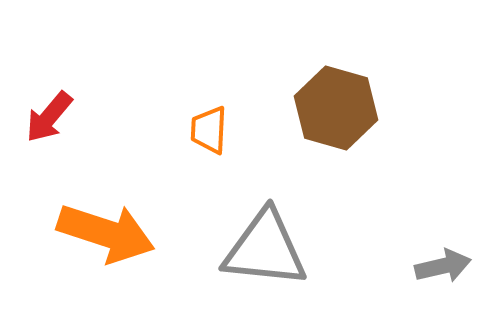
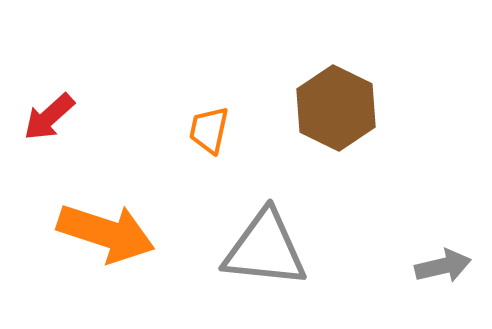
brown hexagon: rotated 10 degrees clockwise
red arrow: rotated 8 degrees clockwise
orange trapezoid: rotated 9 degrees clockwise
